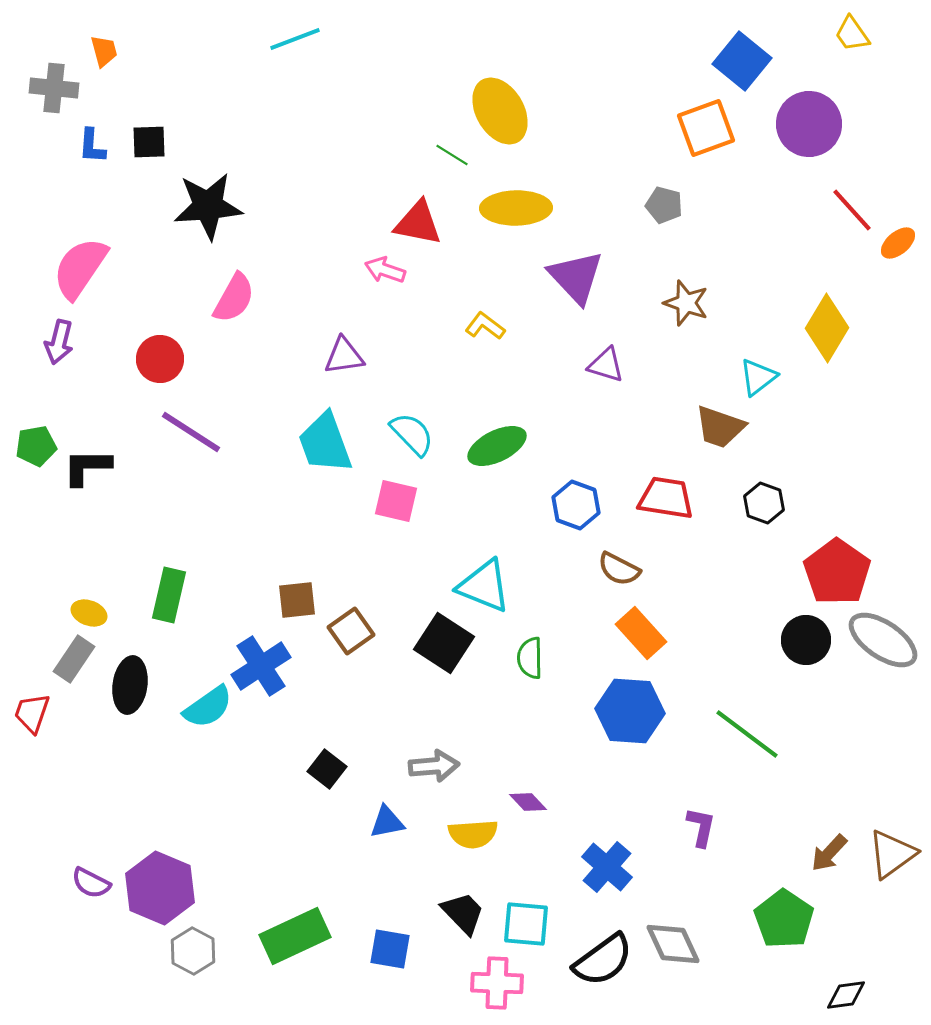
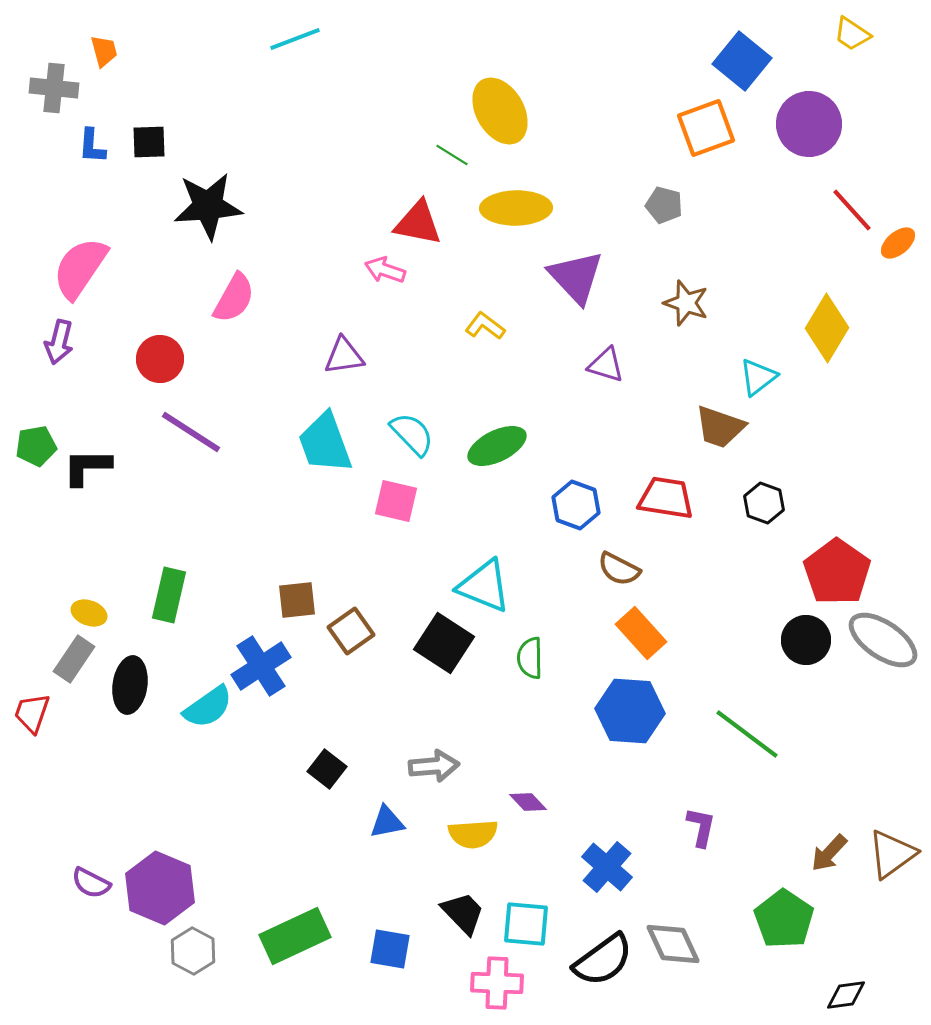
yellow trapezoid at (852, 34): rotated 21 degrees counterclockwise
